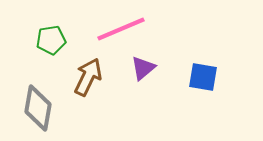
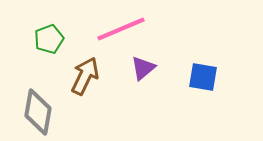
green pentagon: moved 2 px left, 1 px up; rotated 12 degrees counterclockwise
brown arrow: moved 3 px left, 1 px up
gray diamond: moved 4 px down
